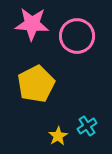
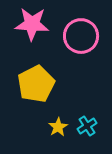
pink circle: moved 4 px right
yellow star: moved 9 px up
